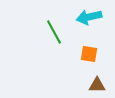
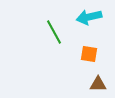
brown triangle: moved 1 px right, 1 px up
